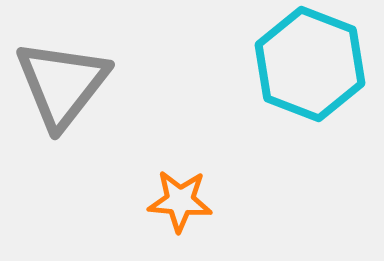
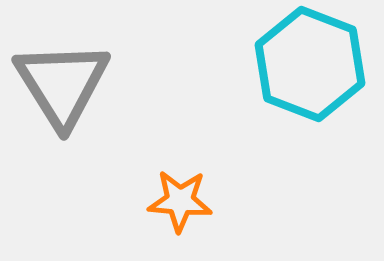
gray triangle: rotated 10 degrees counterclockwise
